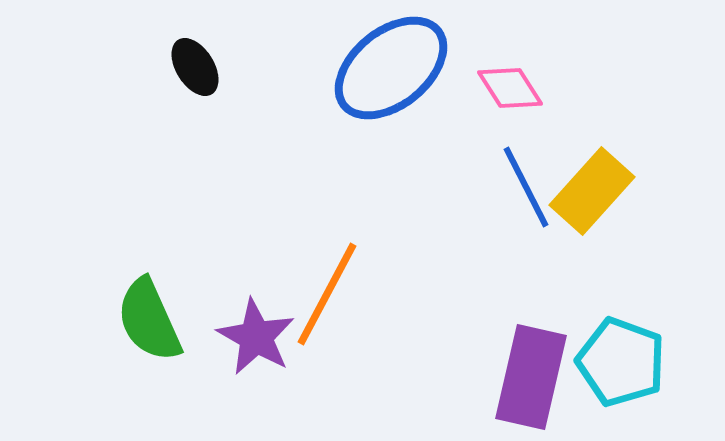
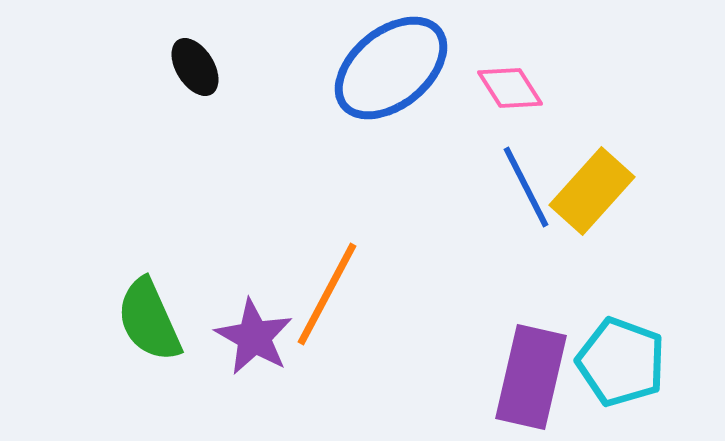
purple star: moved 2 px left
